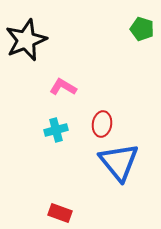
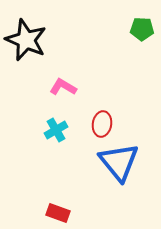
green pentagon: rotated 15 degrees counterclockwise
black star: rotated 27 degrees counterclockwise
cyan cross: rotated 15 degrees counterclockwise
red rectangle: moved 2 px left
